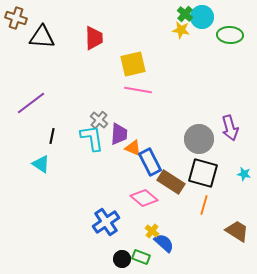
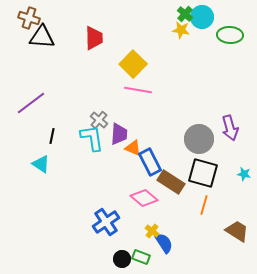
brown cross: moved 13 px right
yellow square: rotated 32 degrees counterclockwise
blue semicircle: rotated 15 degrees clockwise
